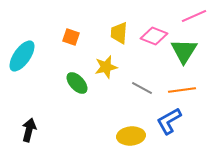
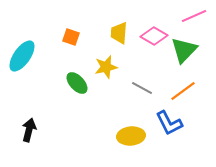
pink diamond: rotated 8 degrees clockwise
green triangle: moved 1 px up; rotated 12 degrees clockwise
orange line: moved 1 px right, 1 px down; rotated 28 degrees counterclockwise
blue L-shape: moved 2 px down; rotated 88 degrees counterclockwise
